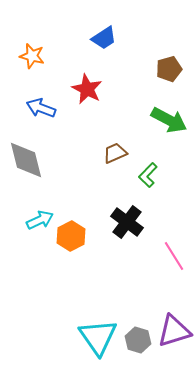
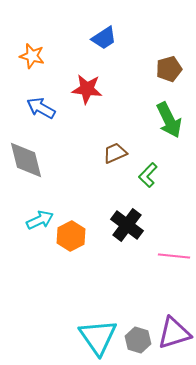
red star: rotated 20 degrees counterclockwise
blue arrow: rotated 8 degrees clockwise
green arrow: rotated 36 degrees clockwise
black cross: moved 3 px down
pink line: rotated 52 degrees counterclockwise
purple triangle: moved 2 px down
